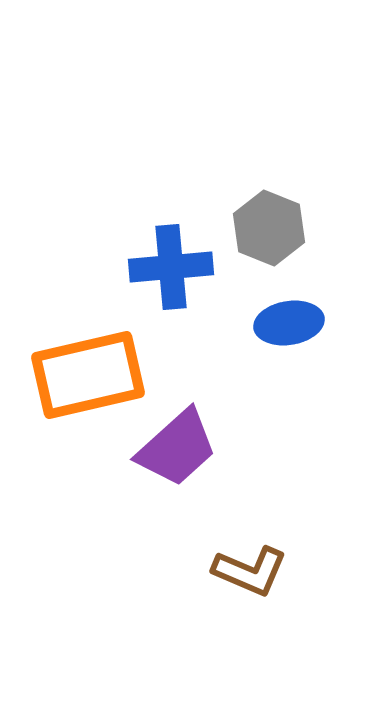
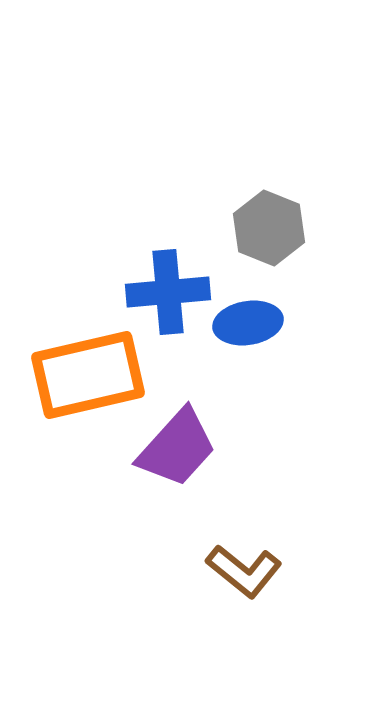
blue cross: moved 3 px left, 25 px down
blue ellipse: moved 41 px left
purple trapezoid: rotated 6 degrees counterclockwise
brown L-shape: moved 6 px left; rotated 16 degrees clockwise
